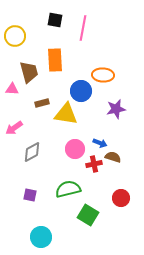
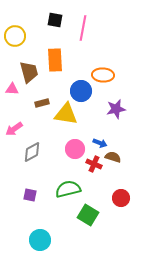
pink arrow: moved 1 px down
red cross: rotated 35 degrees clockwise
cyan circle: moved 1 px left, 3 px down
